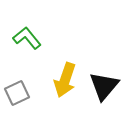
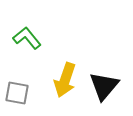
gray square: rotated 35 degrees clockwise
